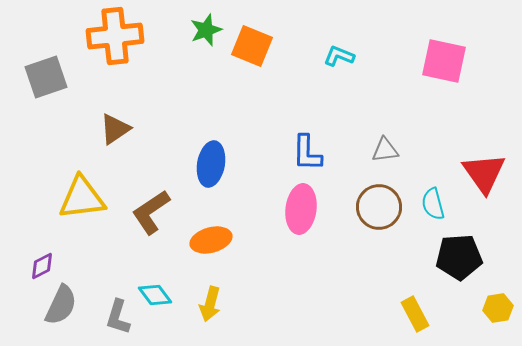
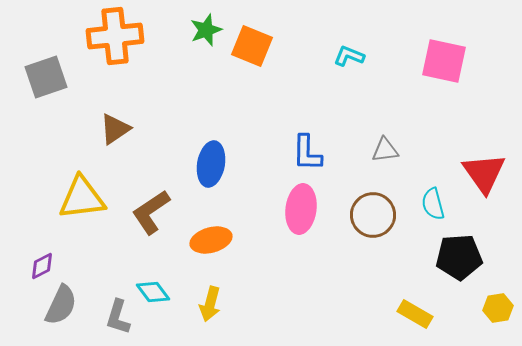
cyan L-shape: moved 10 px right
brown circle: moved 6 px left, 8 px down
cyan diamond: moved 2 px left, 3 px up
yellow rectangle: rotated 32 degrees counterclockwise
